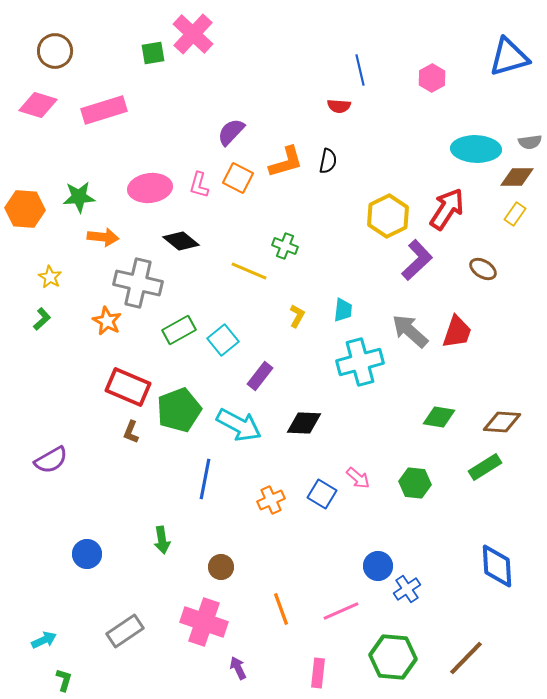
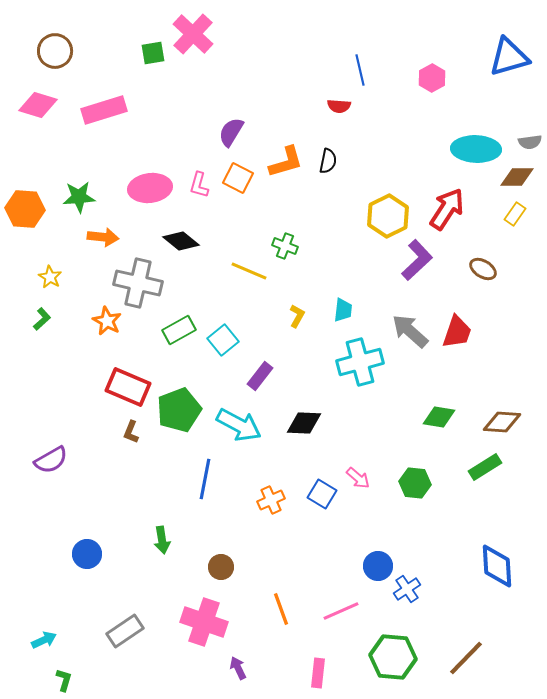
purple semicircle at (231, 132): rotated 12 degrees counterclockwise
